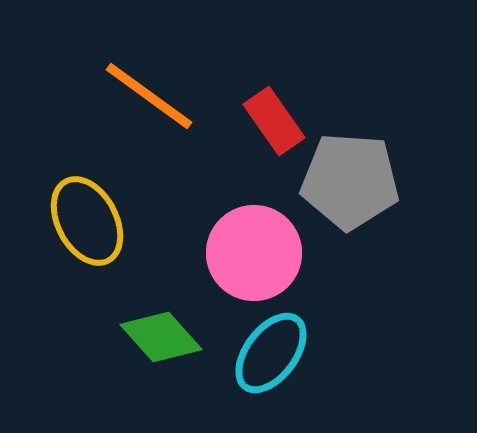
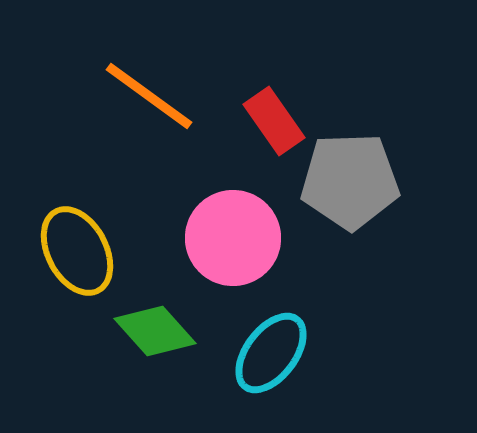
gray pentagon: rotated 6 degrees counterclockwise
yellow ellipse: moved 10 px left, 30 px down
pink circle: moved 21 px left, 15 px up
green diamond: moved 6 px left, 6 px up
